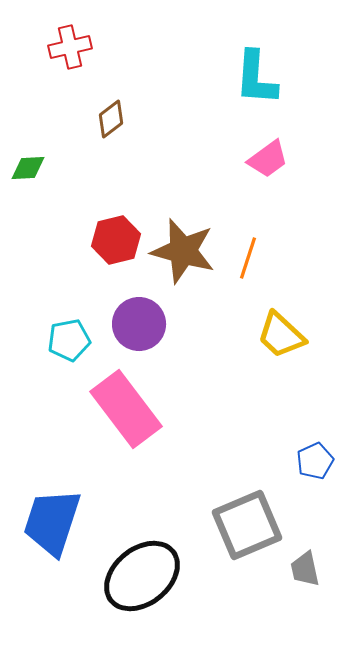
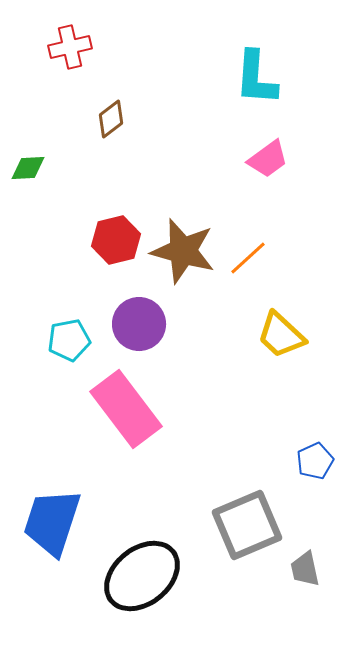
orange line: rotated 30 degrees clockwise
